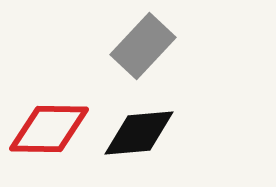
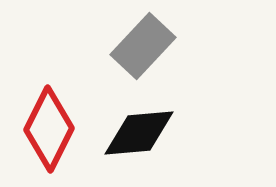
red diamond: rotated 64 degrees counterclockwise
